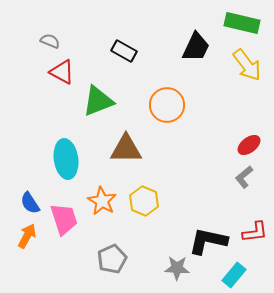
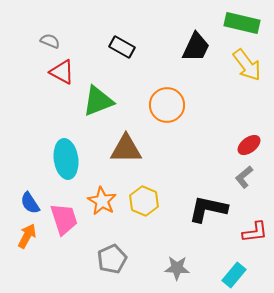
black rectangle: moved 2 px left, 4 px up
black L-shape: moved 32 px up
